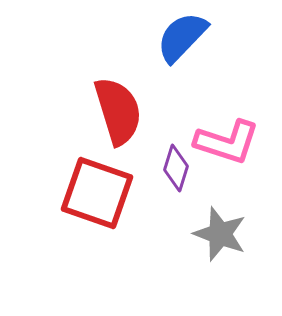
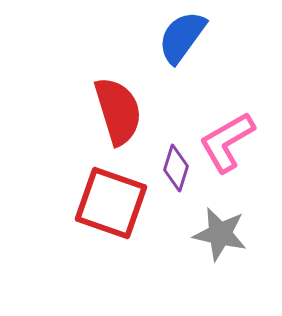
blue semicircle: rotated 8 degrees counterclockwise
pink L-shape: rotated 132 degrees clockwise
red square: moved 14 px right, 10 px down
gray star: rotated 8 degrees counterclockwise
